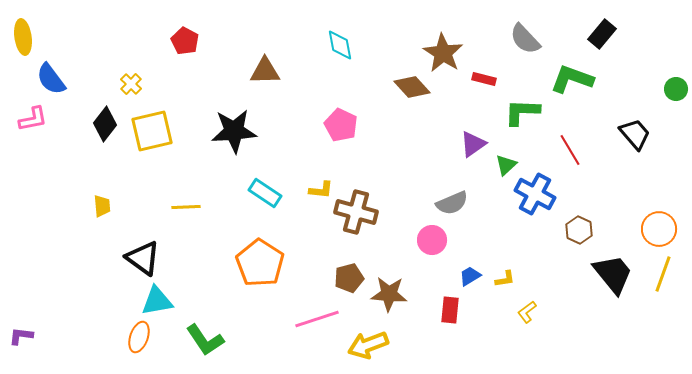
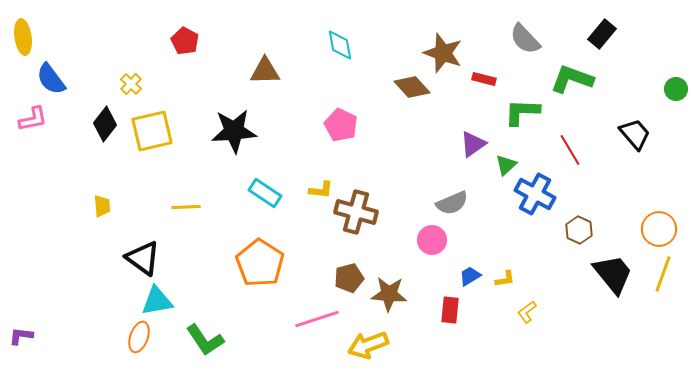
brown star at (443, 53): rotated 12 degrees counterclockwise
